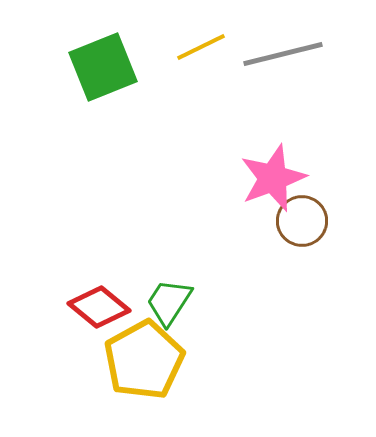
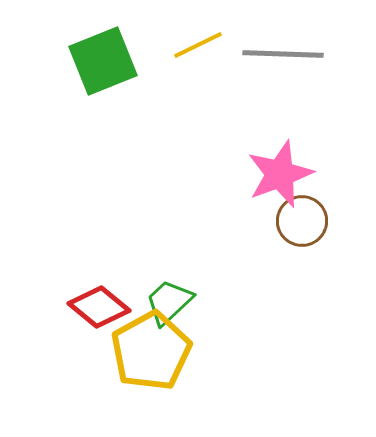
yellow line: moved 3 px left, 2 px up
gray line: rotated 16 degrees clockwise
green square: moved 6 px up
pink star: moved 7 px right, 4 px up
green trapezoid: rotated 14 degrees clockwise
yellow pentagon: moved 7 px right, 9 px up
